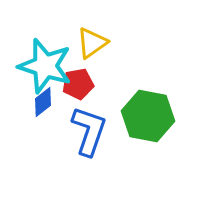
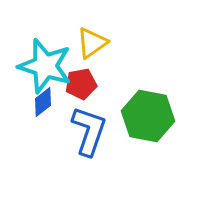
red pentagon: moved 3 px right
